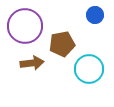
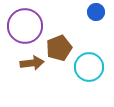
blue circle: moved 1 px right, 3 px up
brown pentagon: moved 3 px left, 4 px down; rotated 10 degrees counterclockwise
cyan circle: moved 2 px up
